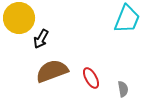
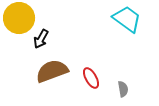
cyan trapezoid: rotated 76 degrees counterclockwise
